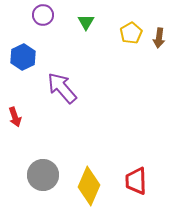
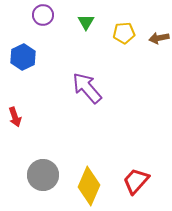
yellow pentagon: moved 7 px left; rotated 25 degrees clockwise
brown arrow: rotated 72 degrees clockwise
purple arrow: moved 25 px right
red trapezoid: rotated 44 degrees clockwise
